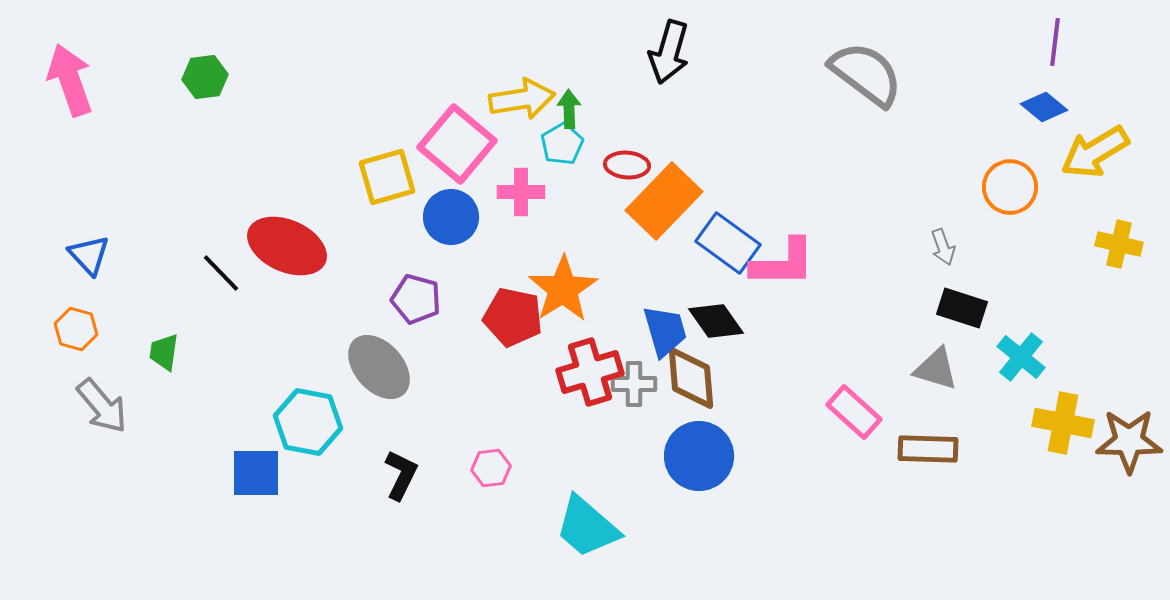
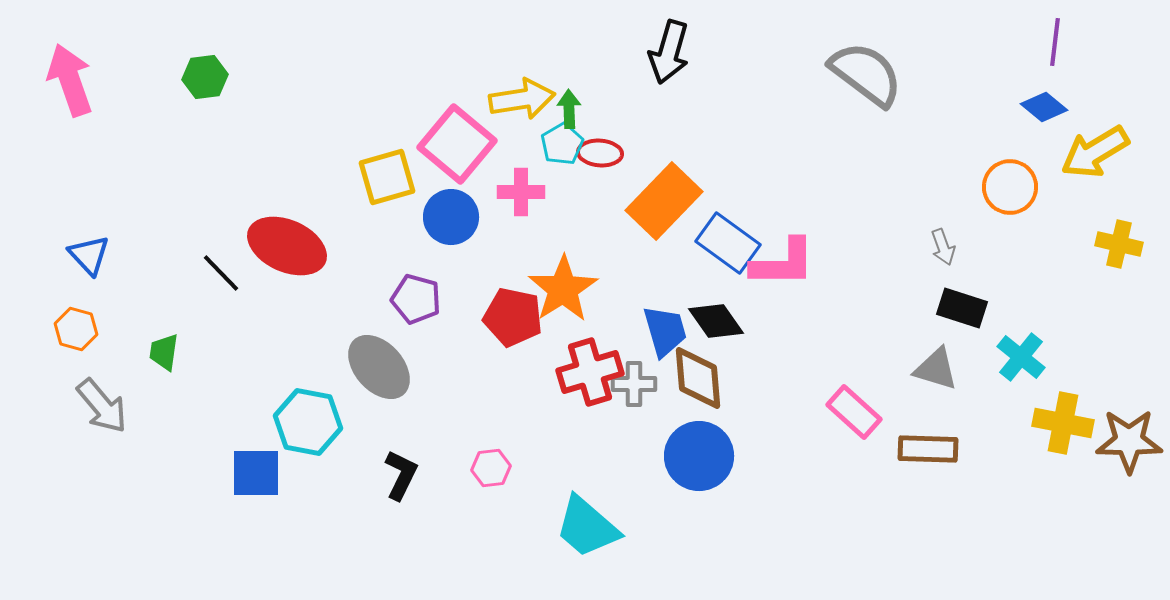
red ellipse at (627, 165): moved 27 px left, 12 px up
brown diamond at (691, 378): moved 7 px right
